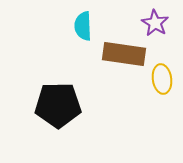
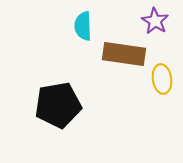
purple star: moved 2 px up
black pentagon: rotated 9 degrees counterclockwise
